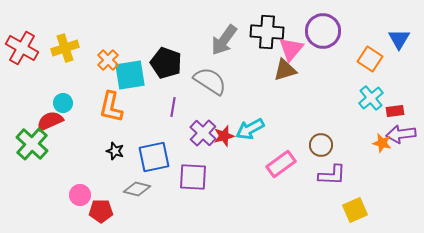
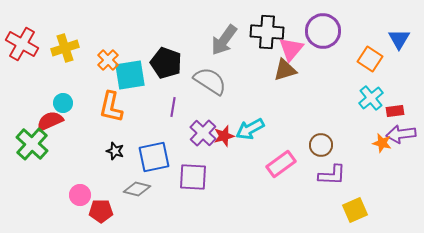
red cross: moved 4 px up
